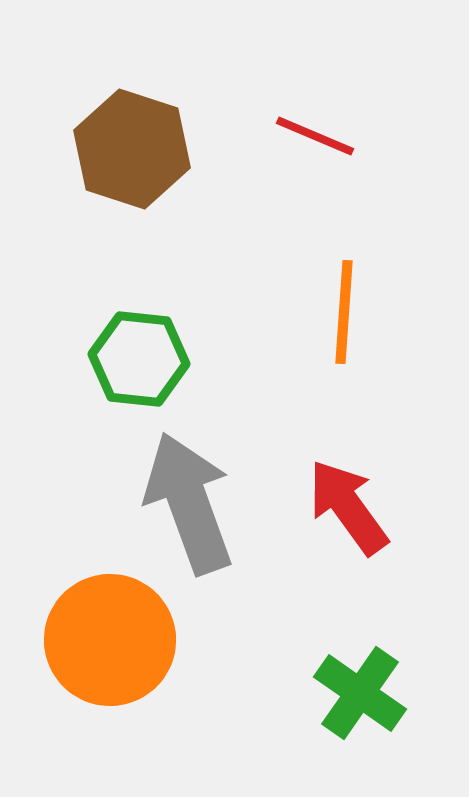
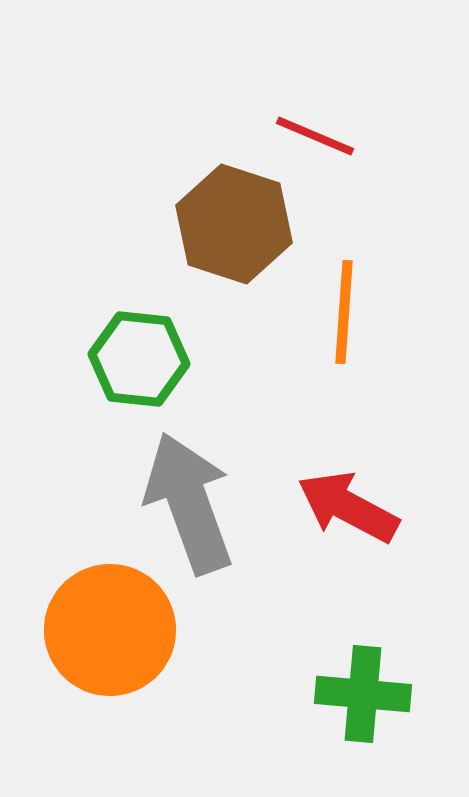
brown hexagon: moved 102 px right, 75 px down
red arrow: rotated 26 degrees counterclockwise
orange circle: moved 10 px up
green cross: moved 3 px right, 1 px down; rotated 30 degrees counterclockwise
